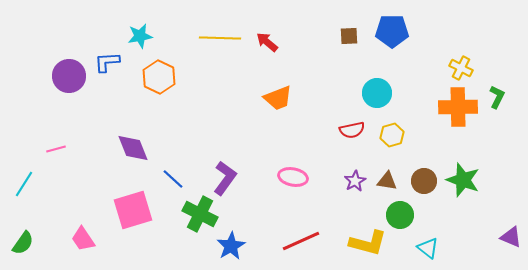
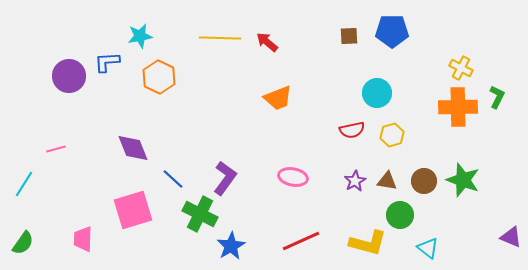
pink trapezoid: rotated 36 degrees clockwise
